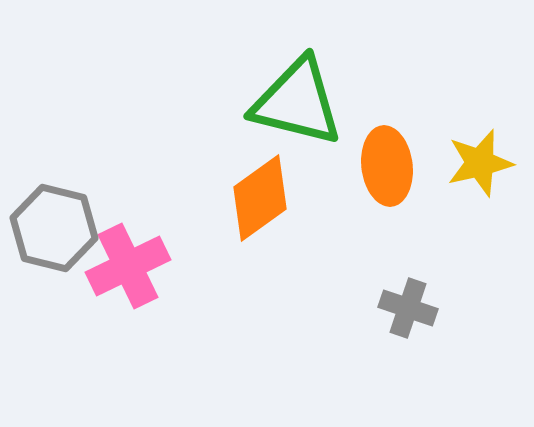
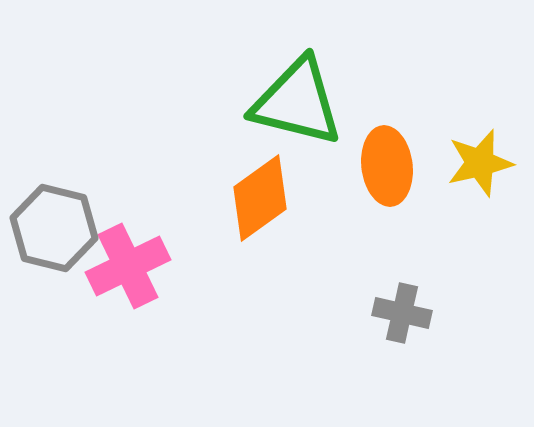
gray cross: moved 6 px left, 5 px down; rotated 6 degrees counterclockwise
